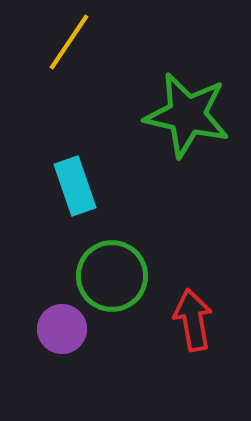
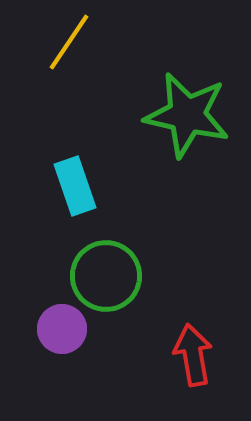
green circle: moved 6 px left
red arrow: moved 35 px down
